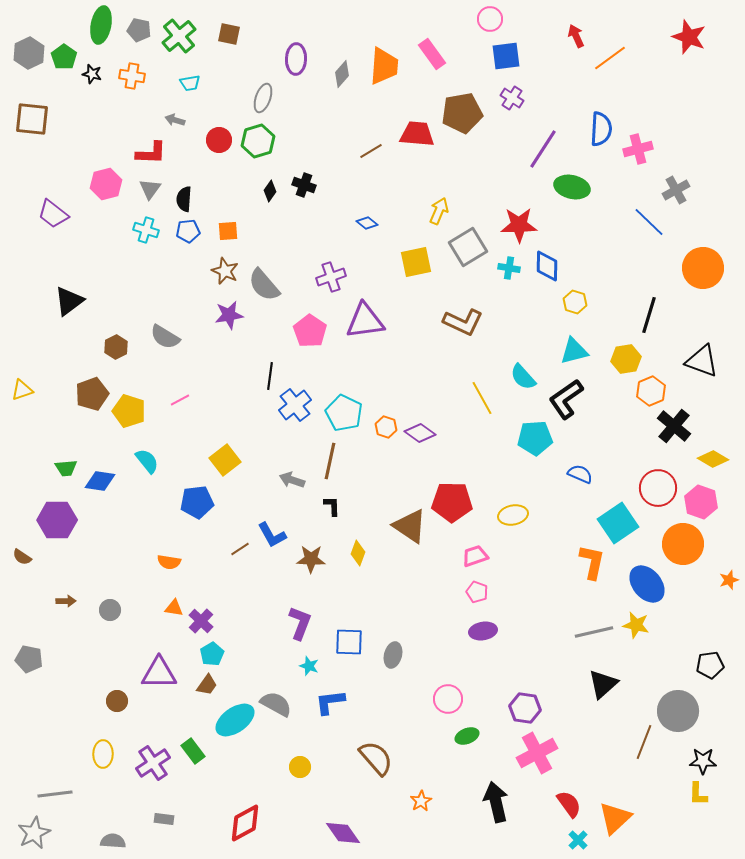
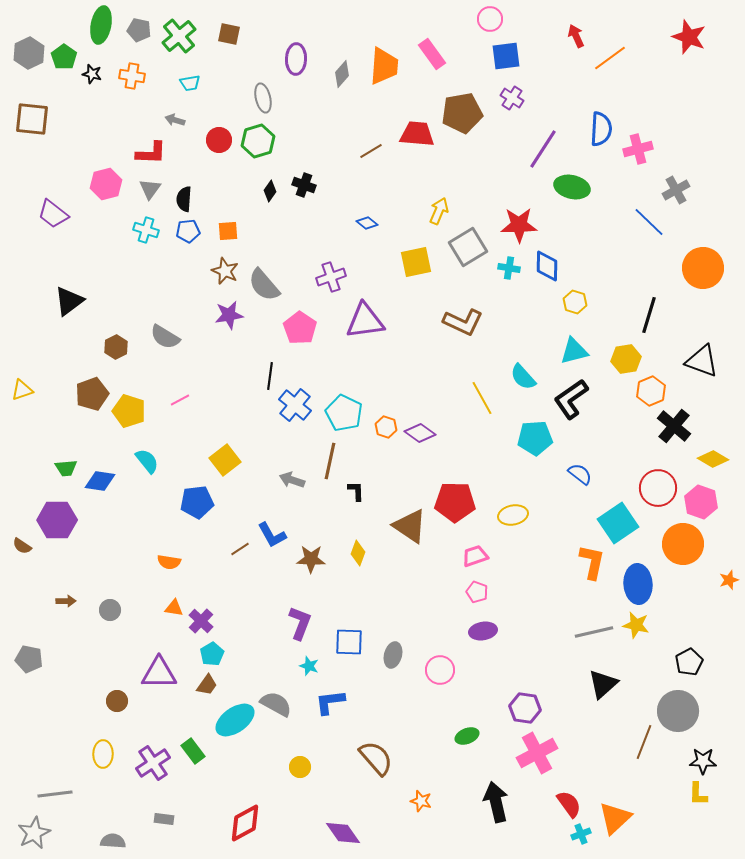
gray ellipse at (263, 98): rotated 32 degrees counterclockwise
pink pentagon at (310, 331): moved 10 px left, 3 px up
black L-shape at (566, 399): moved 5 px right
blue cross at (295, 405): rotated 12 degrees counterclockwise
blue semicircle at (580, 474): rotated 15 degrees clockwise
red pentagon at (452, 502): moved 3 px right
black L-shape at (332, 506): moved 24 px right, 15 px up
brown semicircle at (22, 557): moved 11 px up
blue ellipse at (647, 584): moved 9 px left; rotated 36 degrees clockwise
black pentagon at (710, 665): moved 21 px left, 3 px up; rotated 20 degrees counterclockwise
pink circle at (448, 699): moved 8 px left, 29 px up
orange star at (421, 801): rotated 25 degrees counterclockwise
cyan cross at (578, 840): moved 3 px right, 6 px up; rotated 24 degrees clockwise
